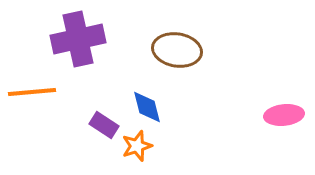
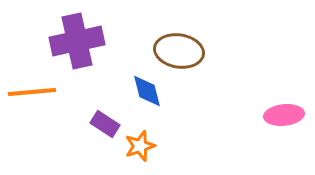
purple cross: moved 1 px left, 2 px down
brown ellipse: moved 2 px right, 1 px down
blue diamond: moved 16 px up
purple rectangle: moved 1 px right, 1 px up
orange star: moved 3 px right
